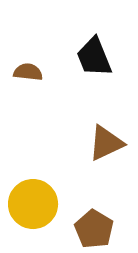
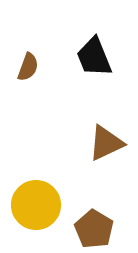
brown semicircle: moved 5 px up; rotated 104 degrees clockwise
yellow circle: moved 3 px right, 1 px down
